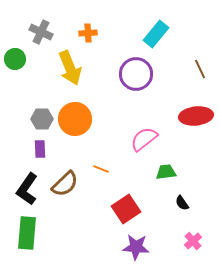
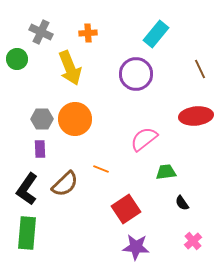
green circle: moved 2 px right
